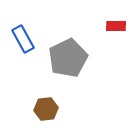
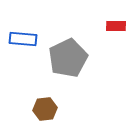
blue rectangle: rotated 56 degrees counterclockwise
brown hexagon: moved 1 px left
